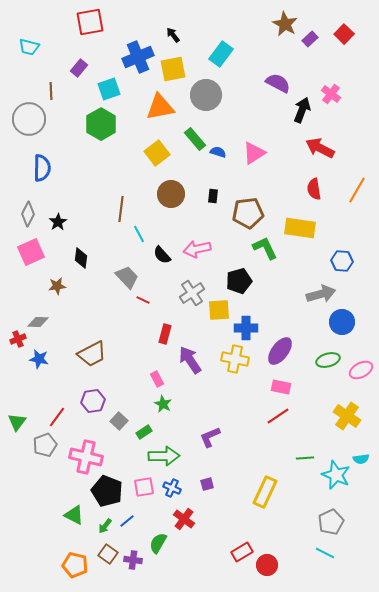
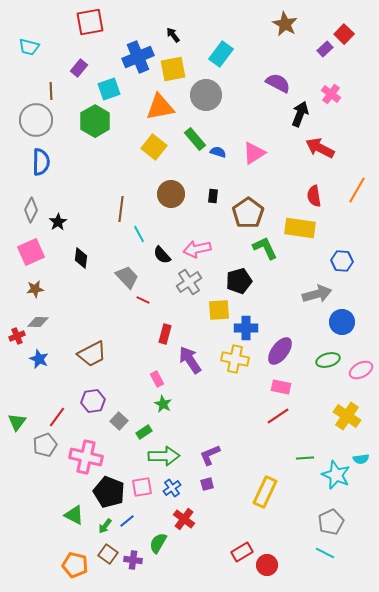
purple rectangle at (310, 39): moved 15 px right, 10 px down
black arrow at (302, 110): moved 2 px left, 4 px down
gray circle at (29, 119): moved 7 px right, 1 px down
green hexagon at (101, 124): moved 6 px left, 3 px up
yellow square at (157, 153): moved 3 px left, 6 px up; rotated 15 degrees counterclockwise
blue semicircle at (42, 168): moved 1 px left, 6 px up
red semicircle at (314, 189): moved 7 px down
brown pentagon at (248, 213): rotated 28 degrees counterclockwise
gray diamond at (28, 214): moved 3 px right, 4 px up
brown star at (57, 286): moved 22 px left, 3 px down
gray cross at (192, 293): moved 3 px left, 11 px up
gray arrow at (321, 294): moved 4 px left
red cross at (18, 339): moved 1 px left, 3 px up
blue star at (39, 359): rotated 12 degrees clockwise
purple L-shape at (210, 437): moved 18 px down
pink square at (144, 487): moved 2 px left
blue cross at (172, 488): rotated 30 degrees clockwise
black pentagon at (107, 491): moved 2 px right, 1 px down
